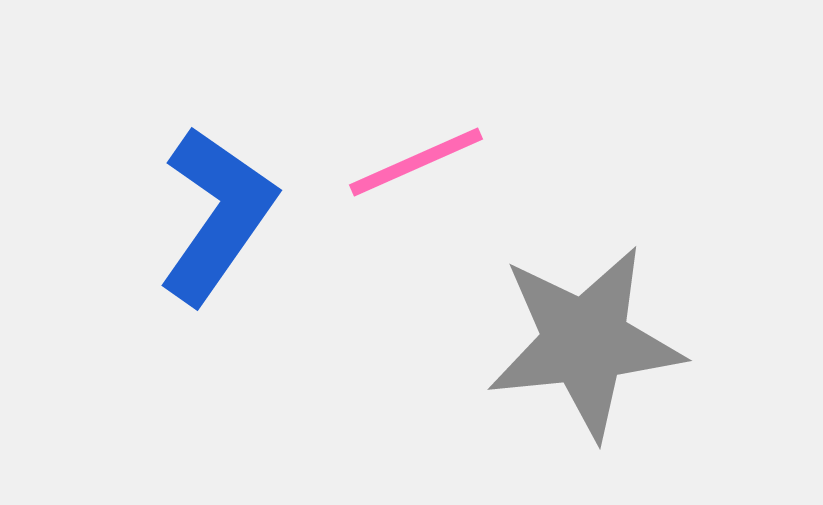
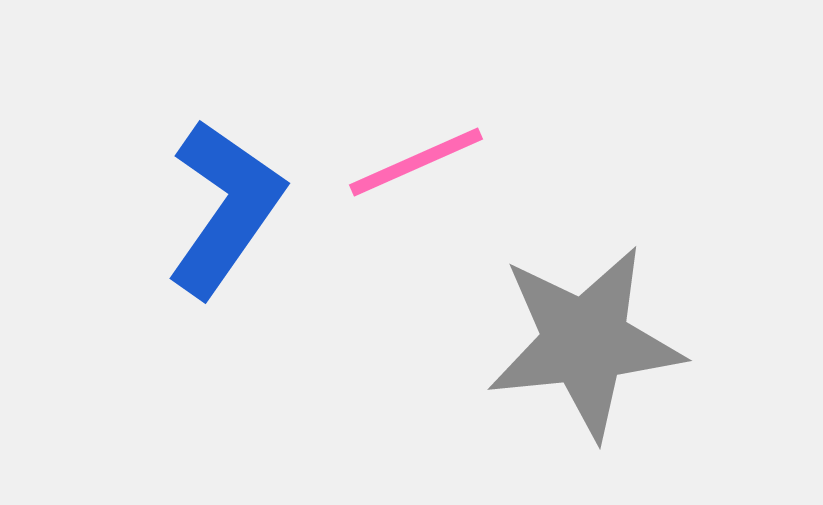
blue L-shape: moved 8 px right, 7 px up
